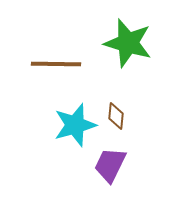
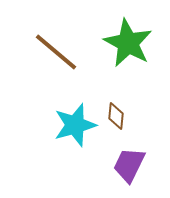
green star: rotated 12 degrees clockwise
brown line: moved 12 px up; rotated 39 degrees clockwise
purple trapezoid: moved 19 px right
